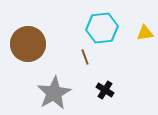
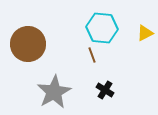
cyan hexagon: rotated 12 degrees clockwise
yellow triangle: rotated 18 degrees counterclockwise
brown line: moved 7 px right, 2 px up
gray star: moved 1 px up
